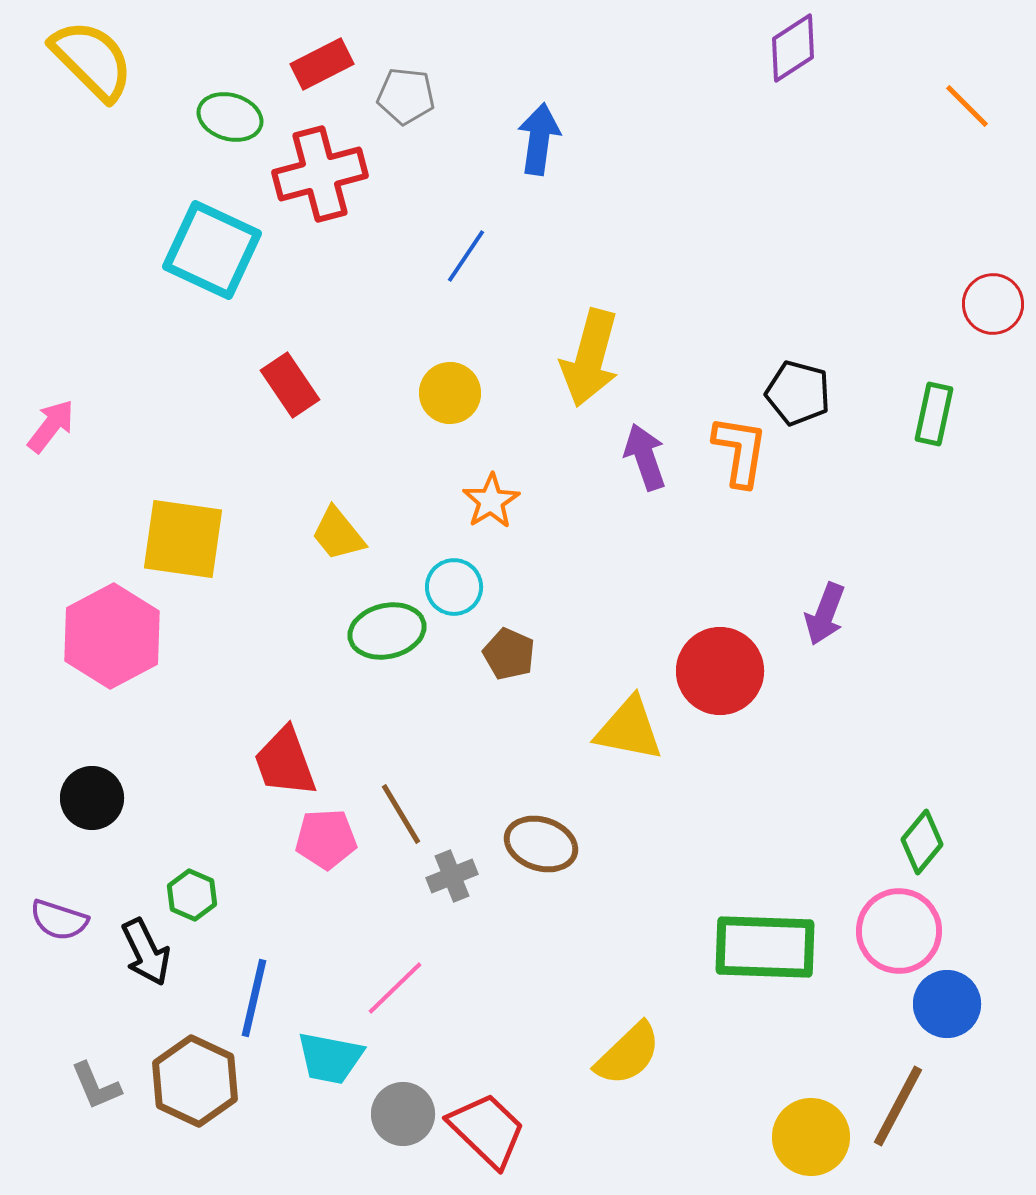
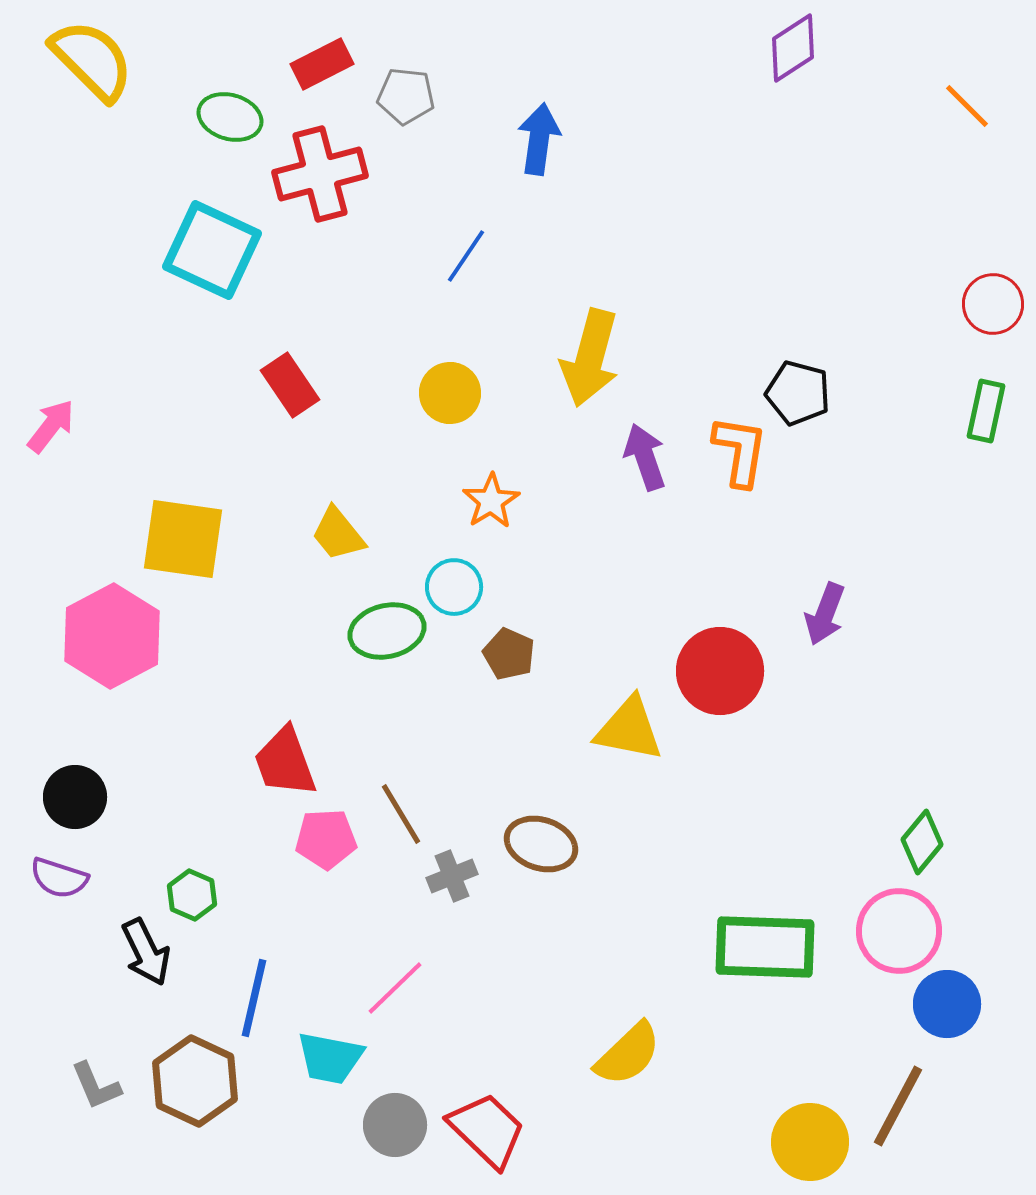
green rectangle at (934, 414): moved 52 px right, 3 px up
black circle at (92, 798): moved 17 px left, 1 px up
purple semicircle at (59, 920): moved 42 px up
gray circle at (403, 1114): moved 8 px left, 11 px down
yellow circle at (811, 1137): moved 1 px left, 5 px down
